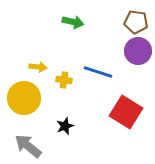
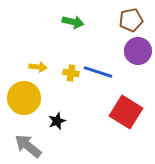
brown pentagon: moved 5 px left, 2 px up; rotated 20 degrees counterclockwise
yellow cross: moved 7 px right, 7 px up
black star: moved 8 px left, 5 px up
